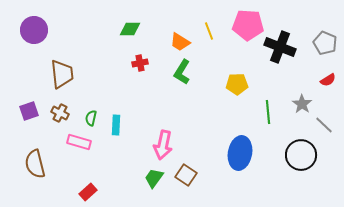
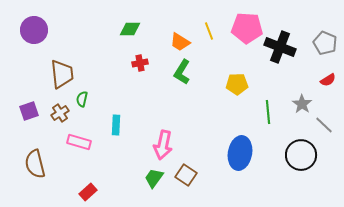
pink pentagon: moved 1 px left, 3 px down
brown cross: rotated 30 degrees clockwise
green semicircle: moved 9 px left, 19 px up
